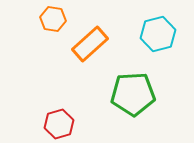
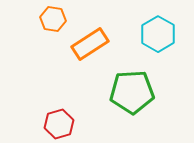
cyan hexagon: rotated 16 degrees counterclockwise
orange rectangle: rotated 9 degrees clockwise
green pentagon: moved 1 px left, 2 px up
